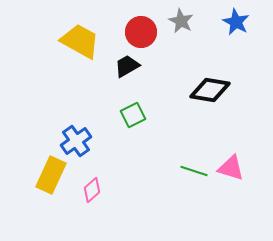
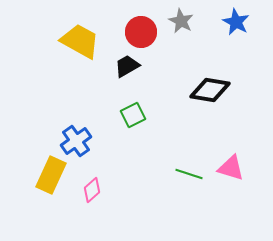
green line: moved 5 px left, 3 px down
